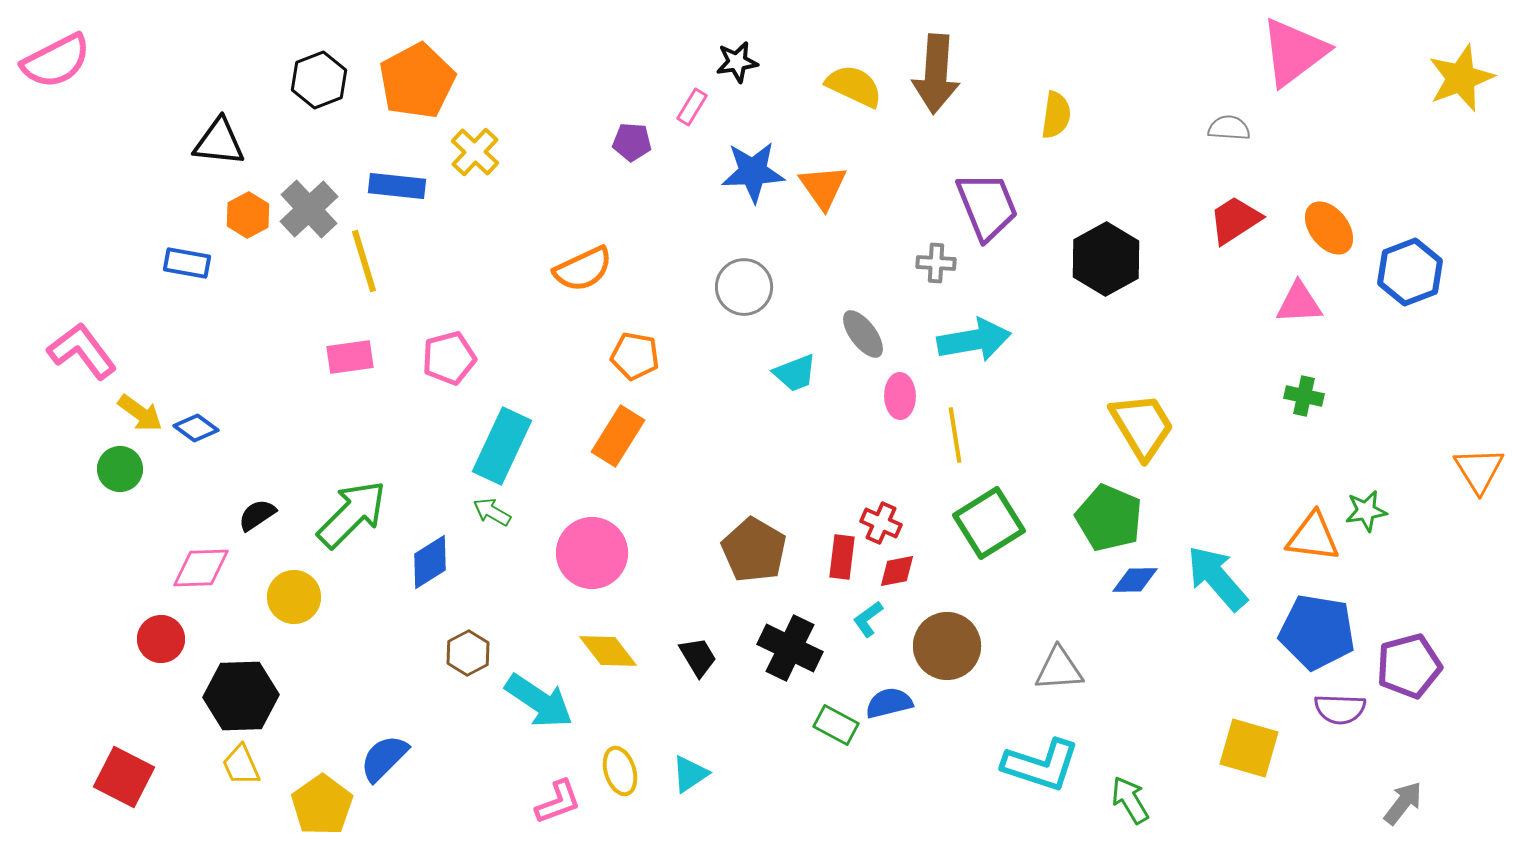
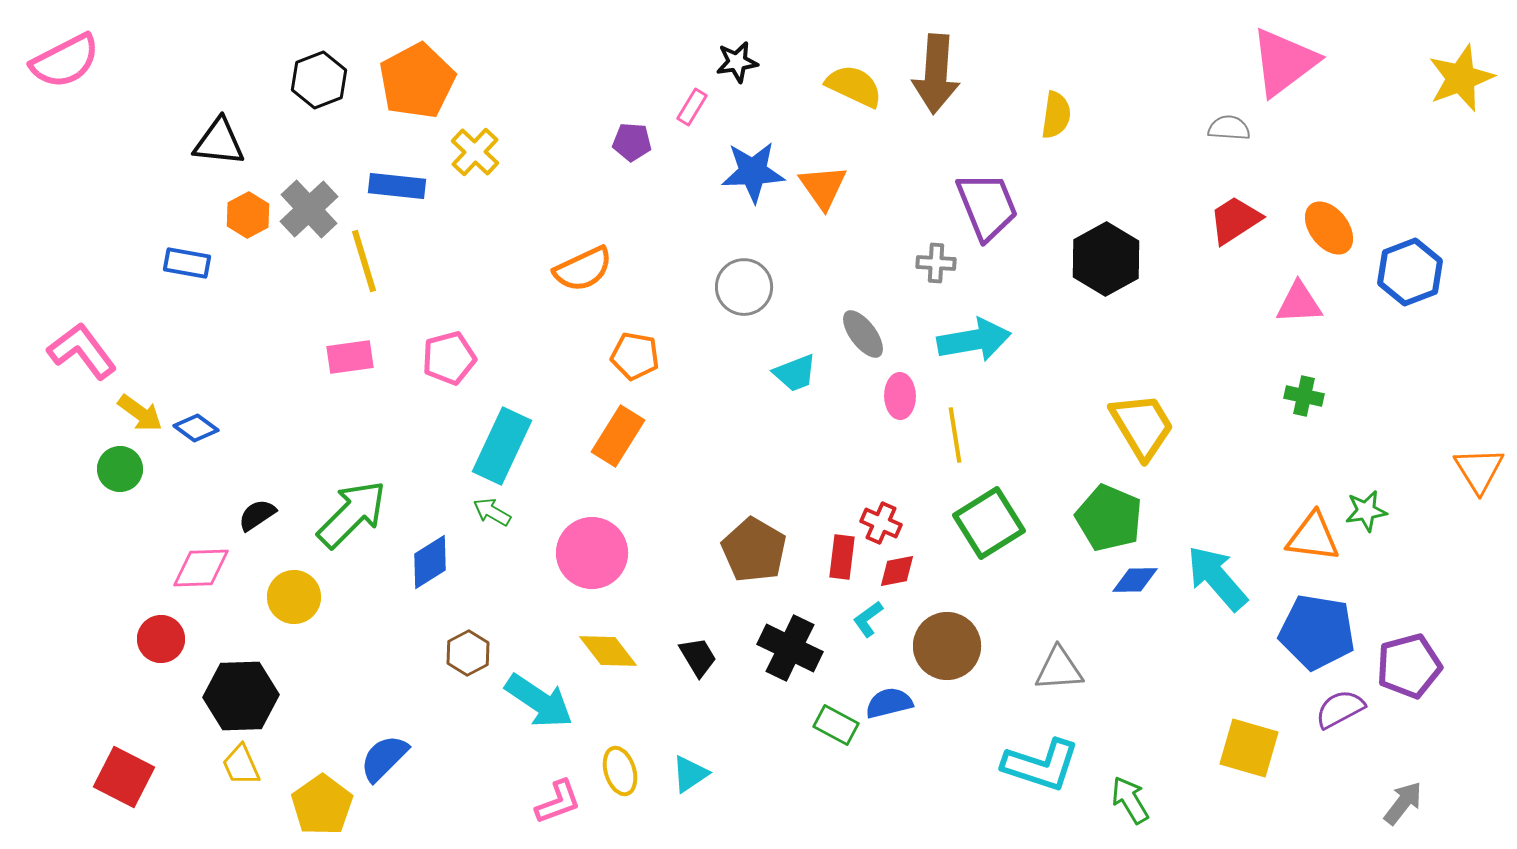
pink triangle at (1294, 52): moved 10 px left, 10 px down
pink semicircle at (56, 61): moved 9 px right
purple semicircle at (1340, 709): rotated 150 degrees clockwise
